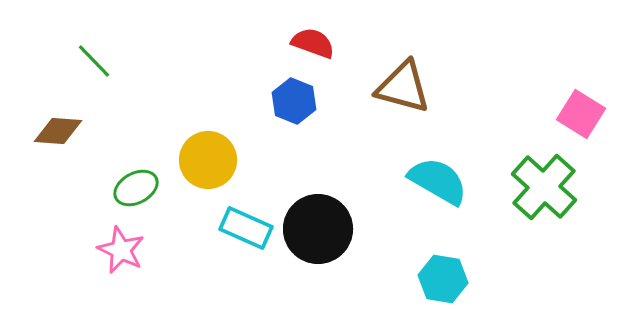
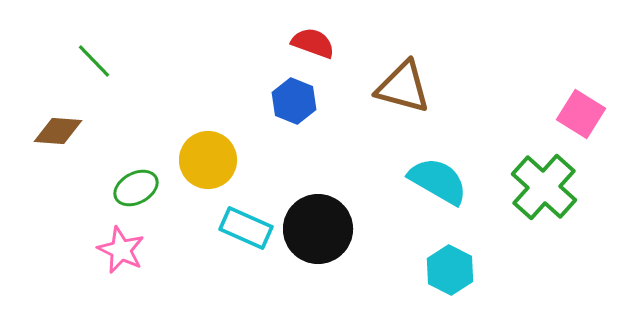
cyan hexagon: moved 7 px right, 9 px up; rotated 18 degrees clockwise
